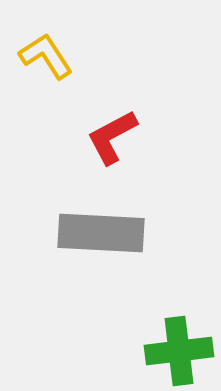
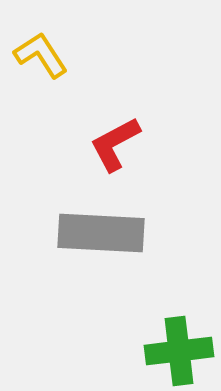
yellow L-shape: moved 5 px left, 1 px up
red L-shape: moved 3 px right, 7 px down
